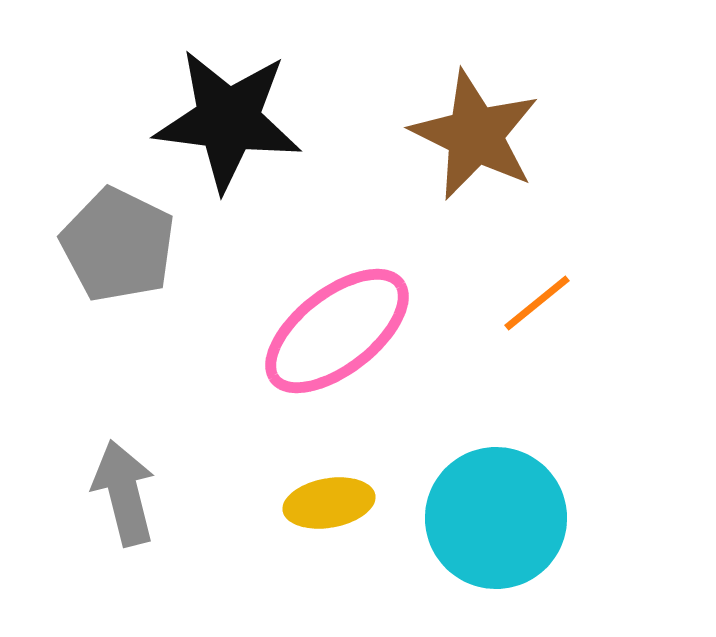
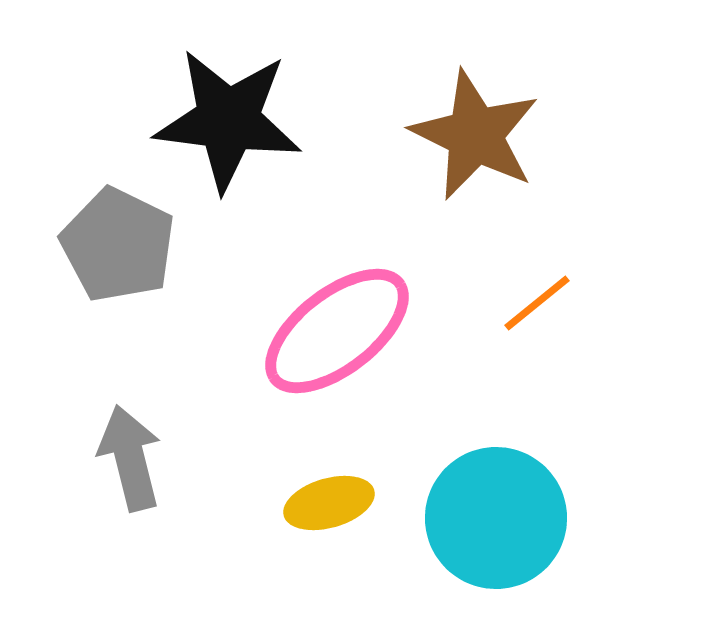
gray arrow: moved 6 px right, 35 px up
yellow ellipse: rotated 6 degrees counterclockwise
